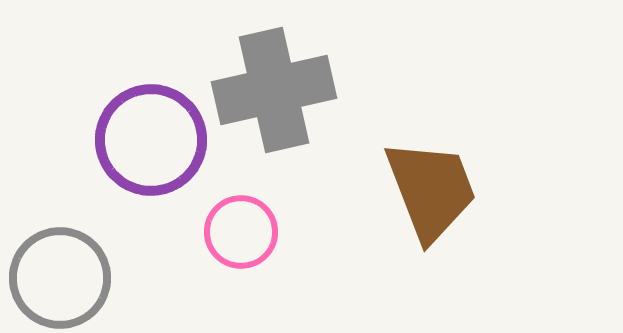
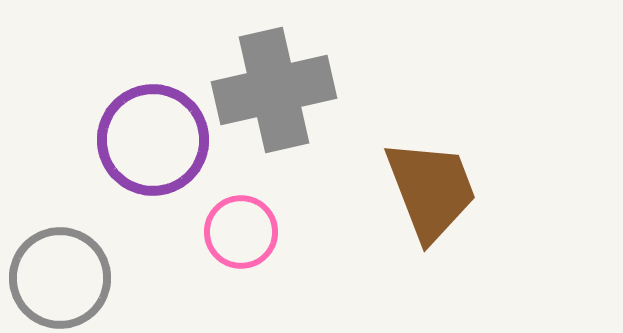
purple circle: moved 2 px right
